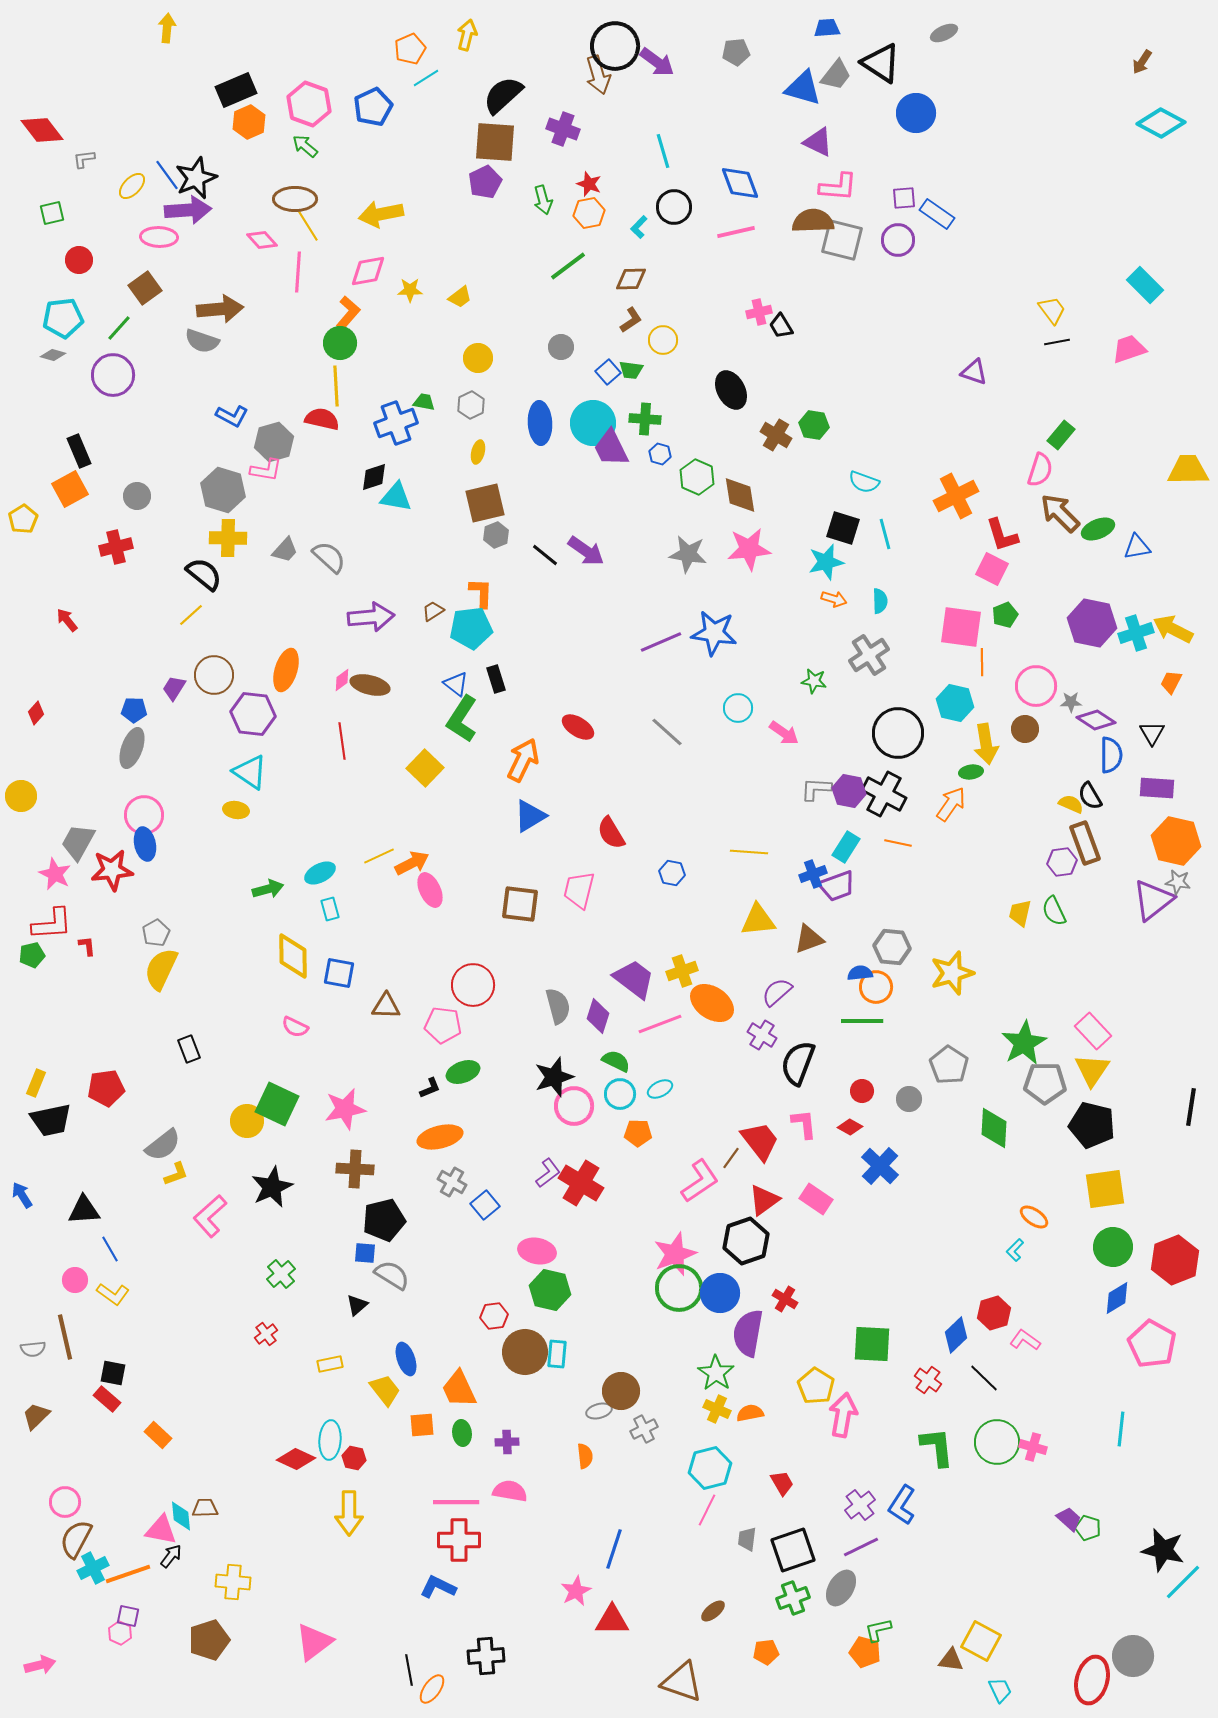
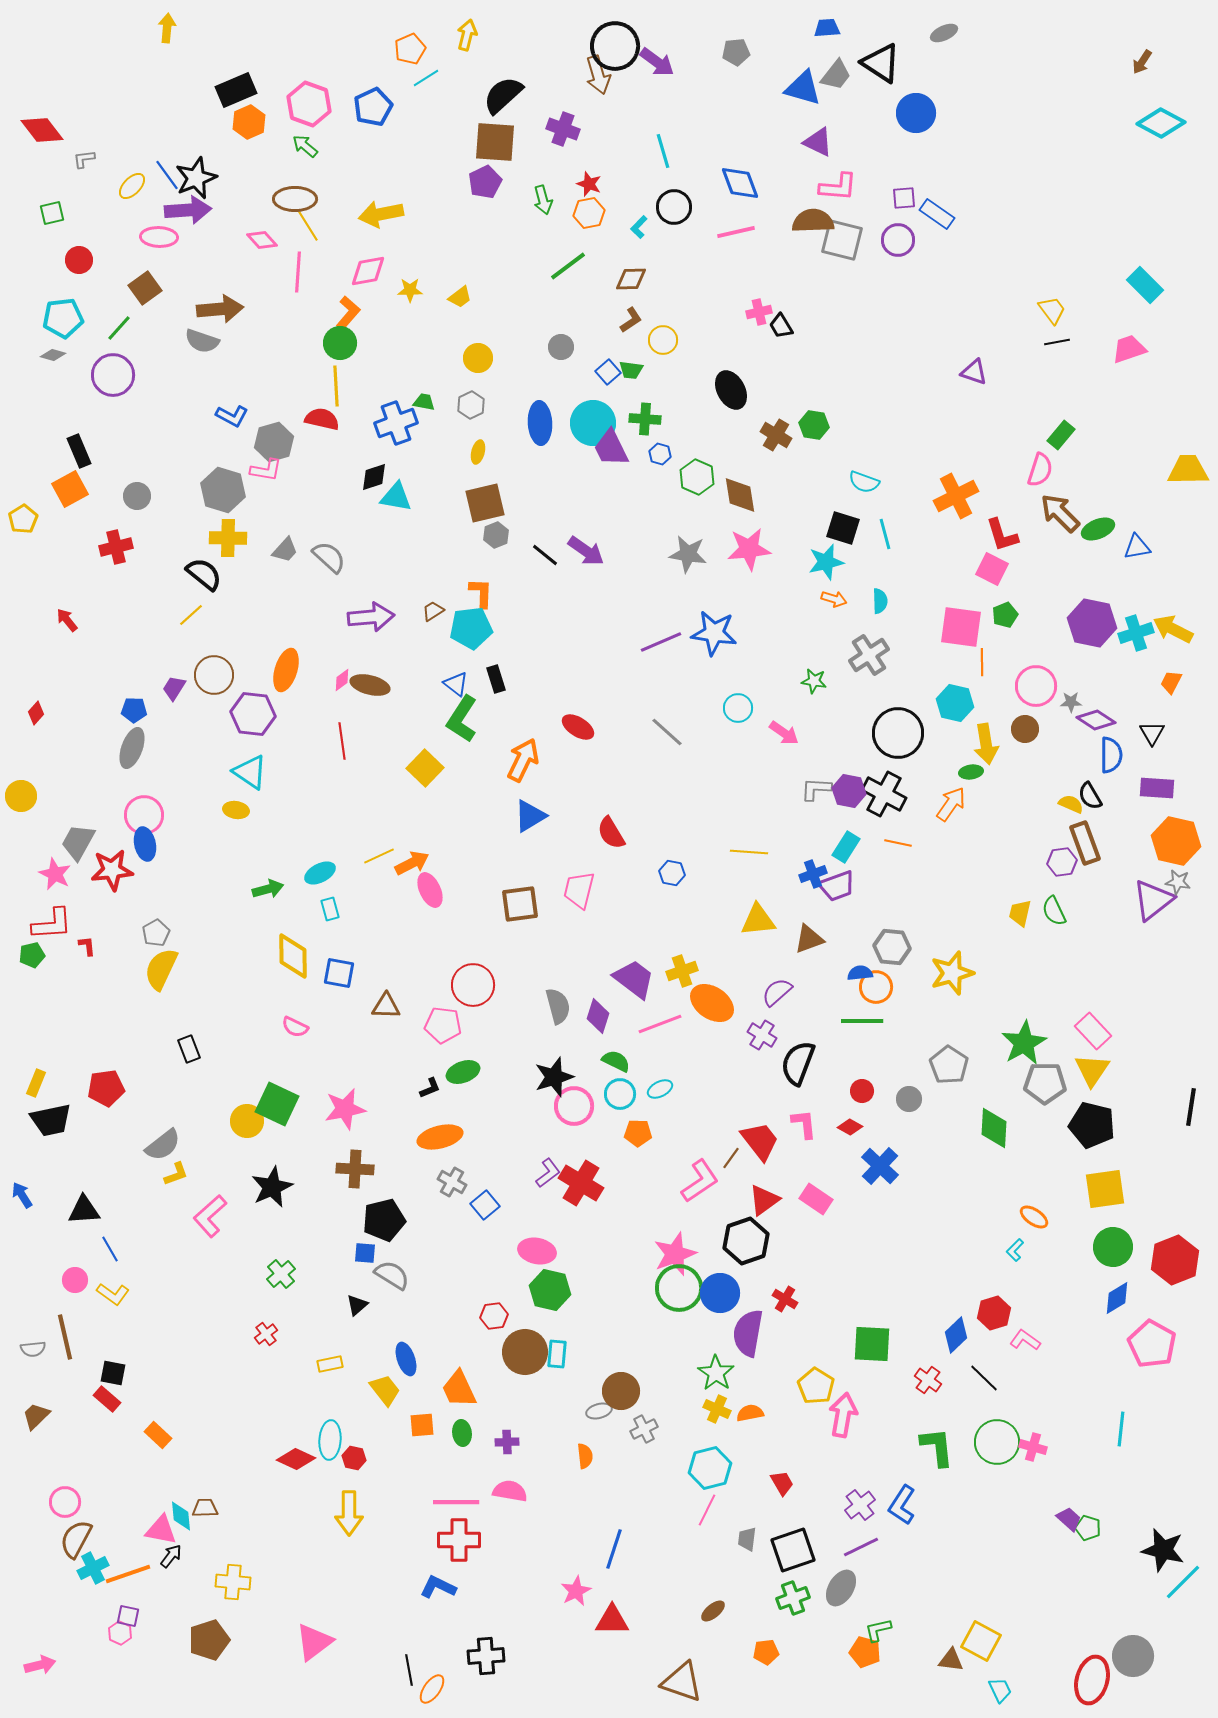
brown square at (520, 904): rotated 15 degrees counterclockwise
